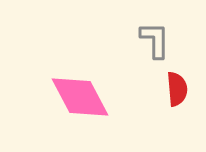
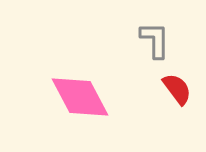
red semicircle: rotated 32 degrees counterclockwise
